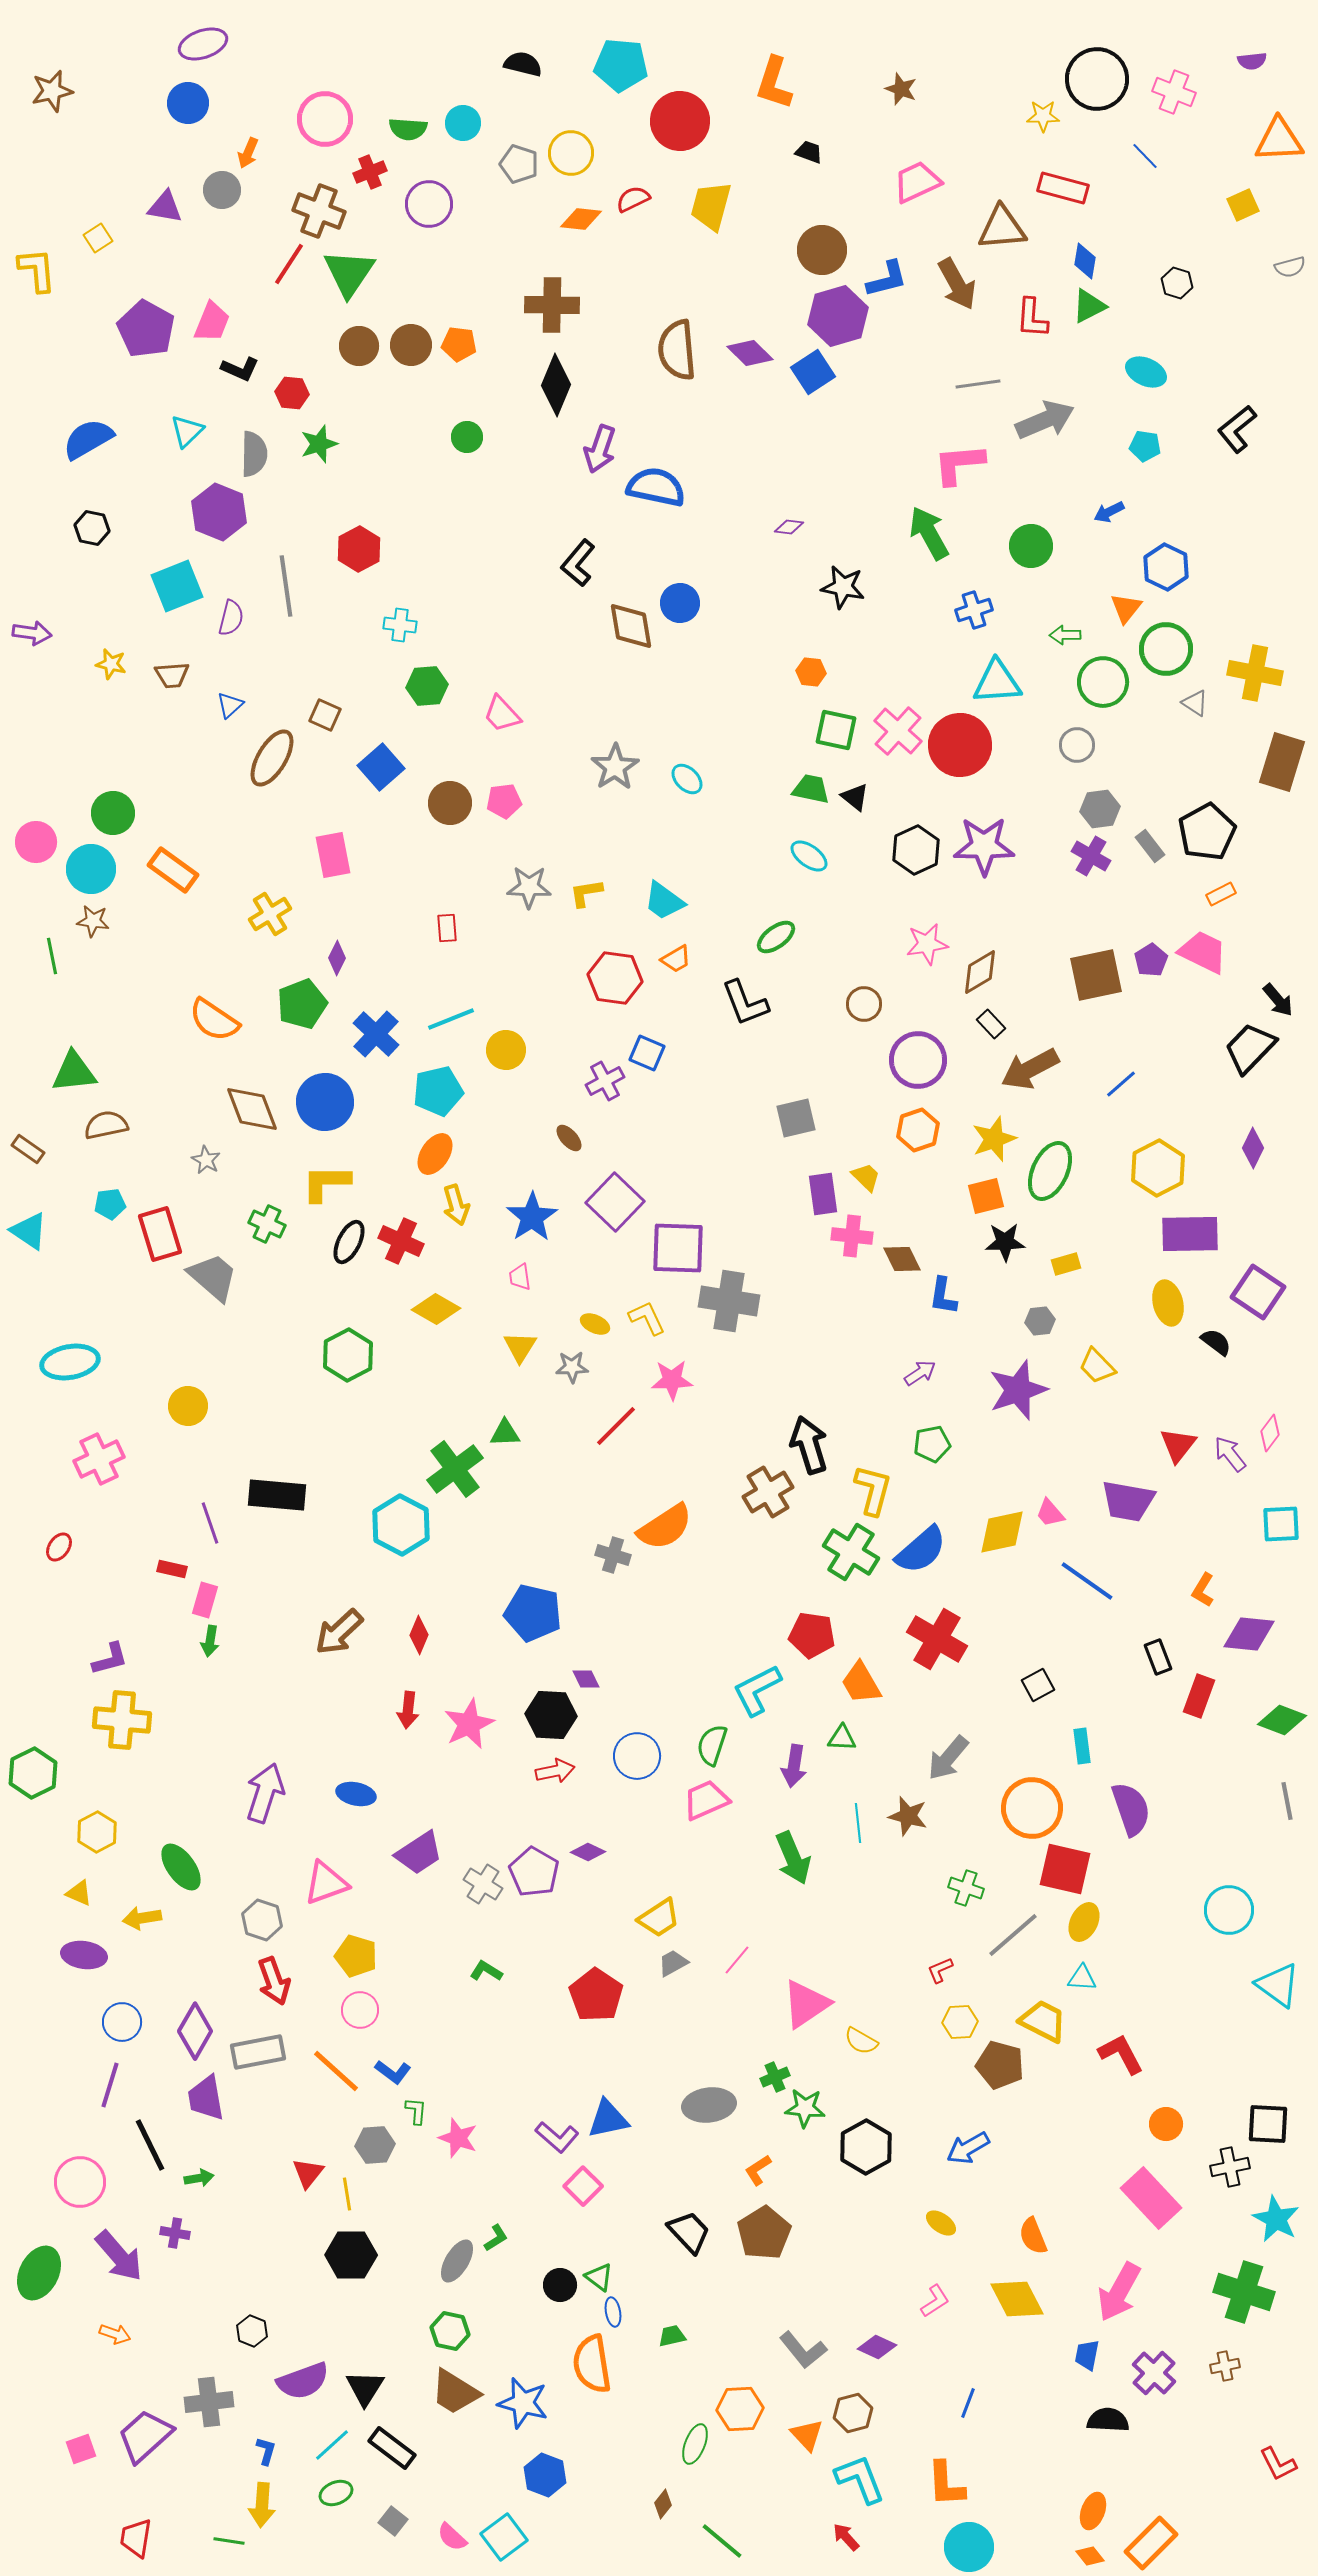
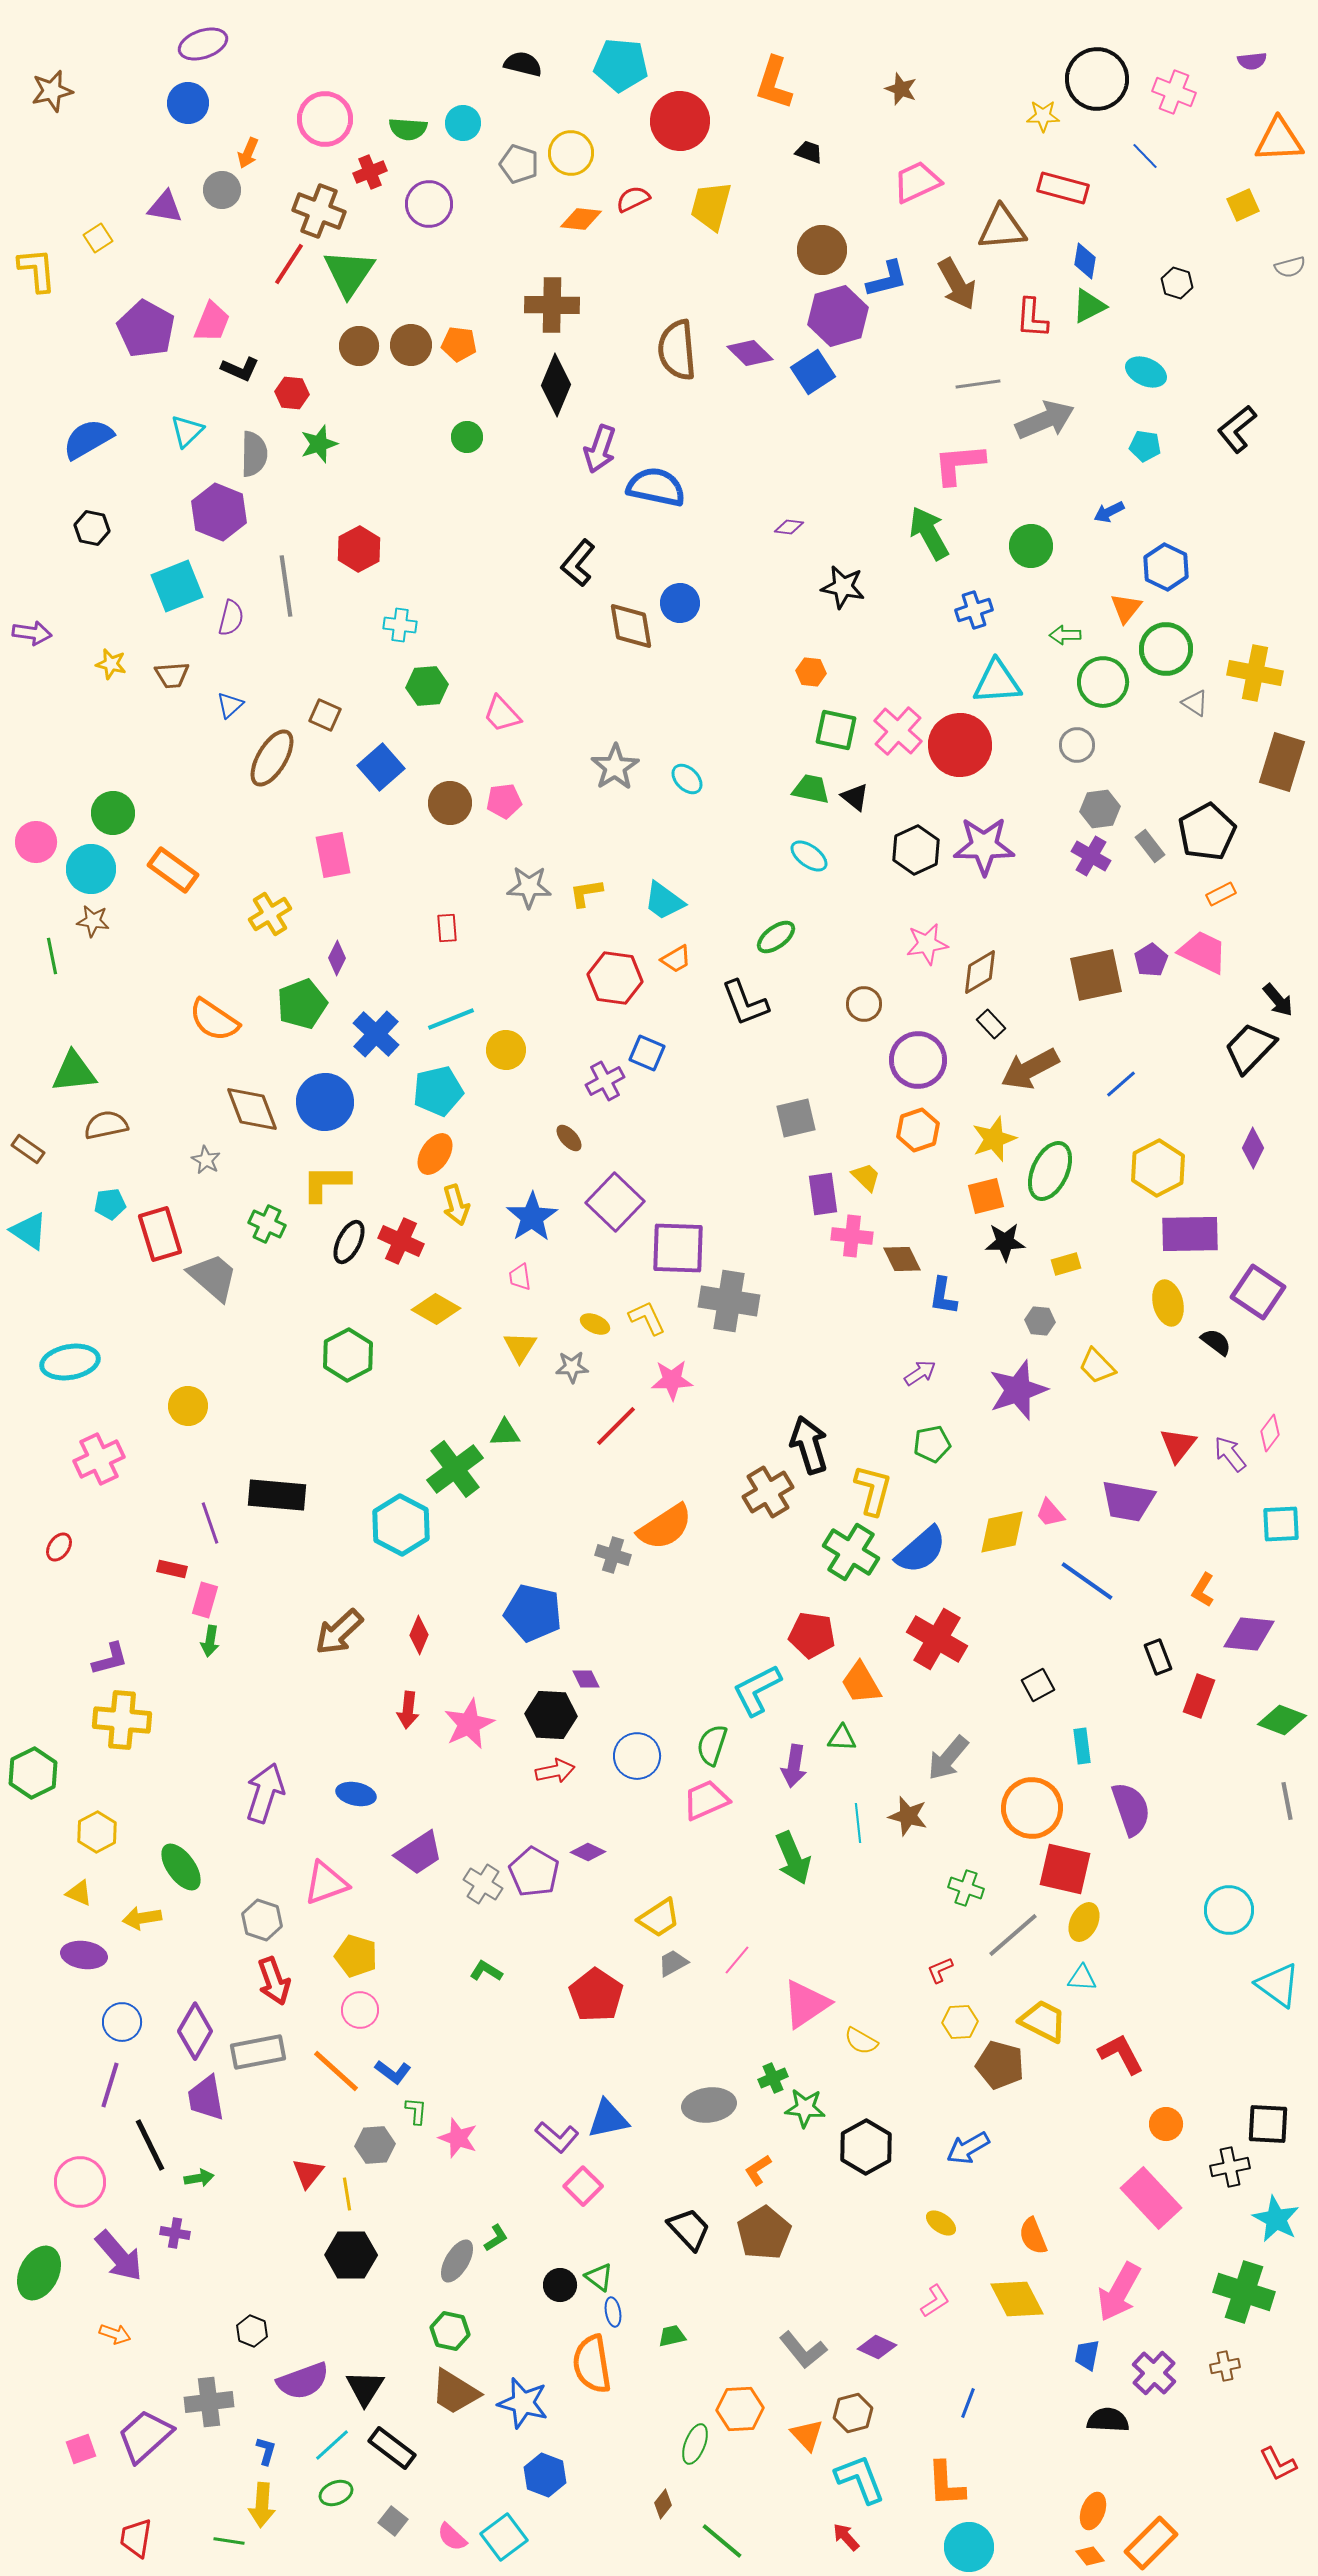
gray hexagon at (1040, 1321): rotated 12 degrees clockwise
green cross at (775, 2077): moved 2 px left, 1 px down
black trapezoid at (689, 2232): moved 3 px up
